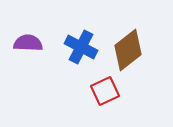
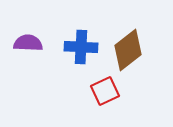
blue cross: rotated 24 degrees counterclockwise
